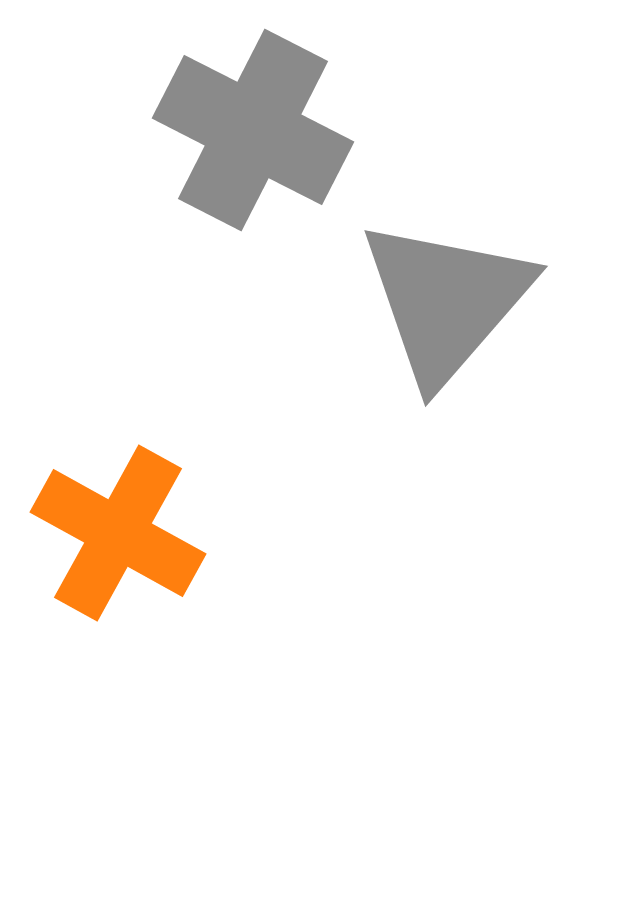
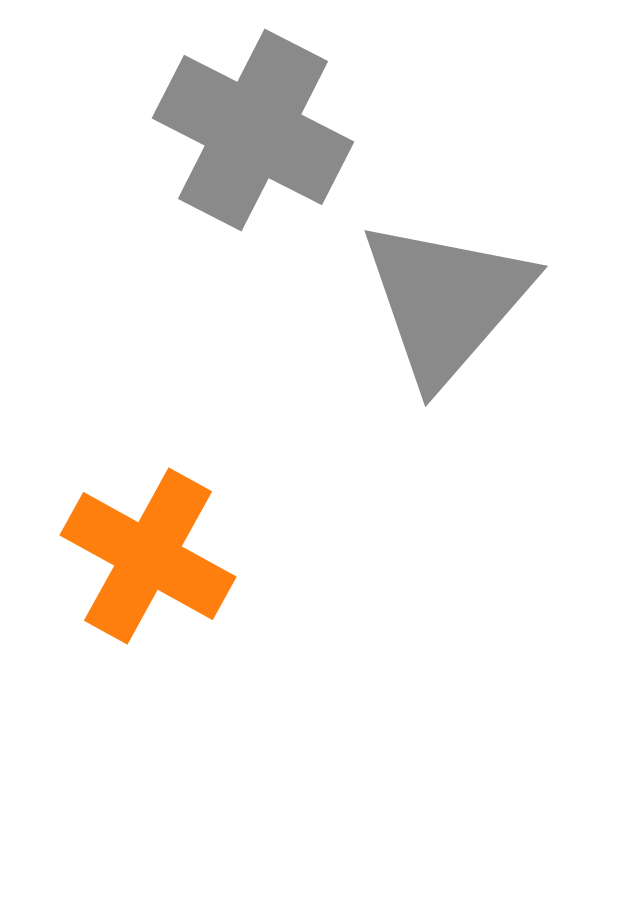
orange cross: moved 30 px right, 23 px down
